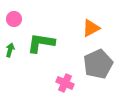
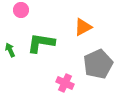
pink circle: moved 7 px right, 9 px up
orange triangle: moved 8 px left, 1 px up
green arrow: rotated 40 degrees counterclockwise
